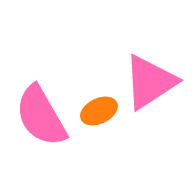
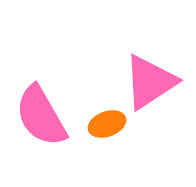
orange ellipse: moved 8 px right, 13 px down; rotated 6 degrees clockwise
